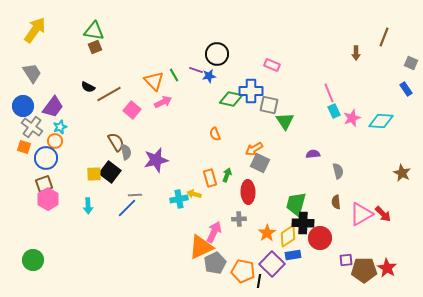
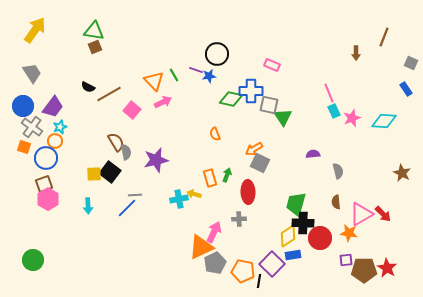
green triangle at (285, 121): moved 2 px left, 4 px up
cyan diamond at (381, 121): moved 3 px right
orange star at (267, 233): moved 82 px right; rotated 30 degrees counterclockwise
